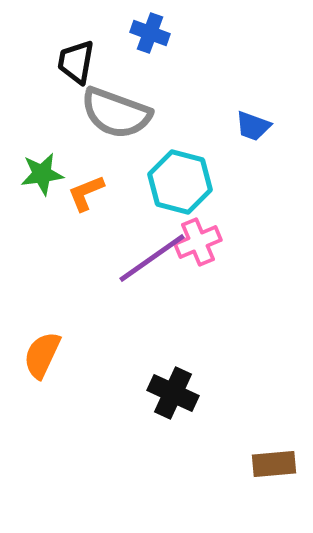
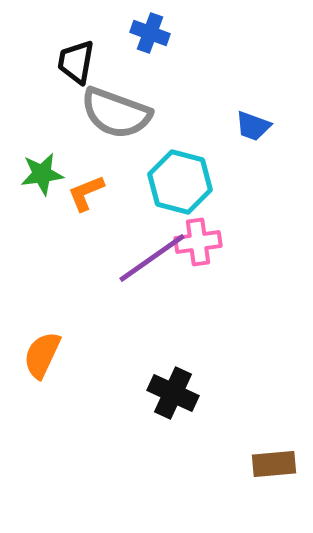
pink cross: rotated 15 degrees clockwise
